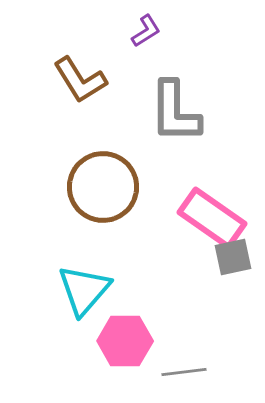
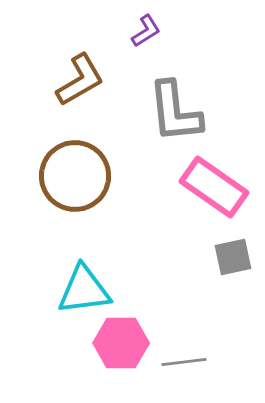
brown L-shape: rotated 88 degrees counterclockwise
gray L-shape: rotated 6 degrees counterclockwise
brown circle: moved 28 px left, 11 px up
pink rectangle: moved 2 px right, 31 px up
cyan triangle: rotated 42 degrees clockwise
pink hexagon: moved 4 px left, 2 px down
gray line: moved 10 px up
